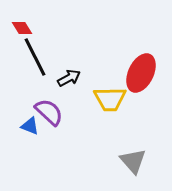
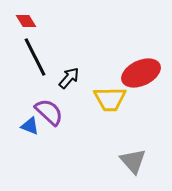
red diamond: moved 4 px right, 7 px up
red ellipse: rotated 39 degrees clockwise
black arrow: rotated 20 degrees counterclockwise
